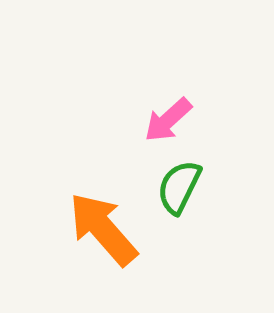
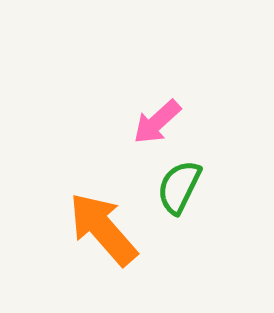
pink arrow: moved 11 px left, 2 px down
